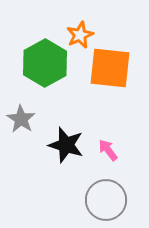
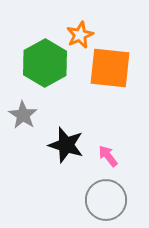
gray star: moved 2 px right, 4 px up
pink arrow: moved 6 px down
